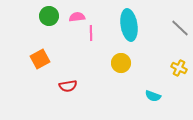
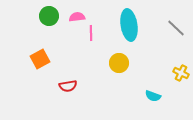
gray line: moved 4 px left
yellow circle: moved 2 px left
yellow cross: moved 2 px right, 5 px down
